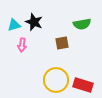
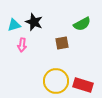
green semicircle: rotated 18 degrees counterclockwise
yellow circle: moved 1 px down
